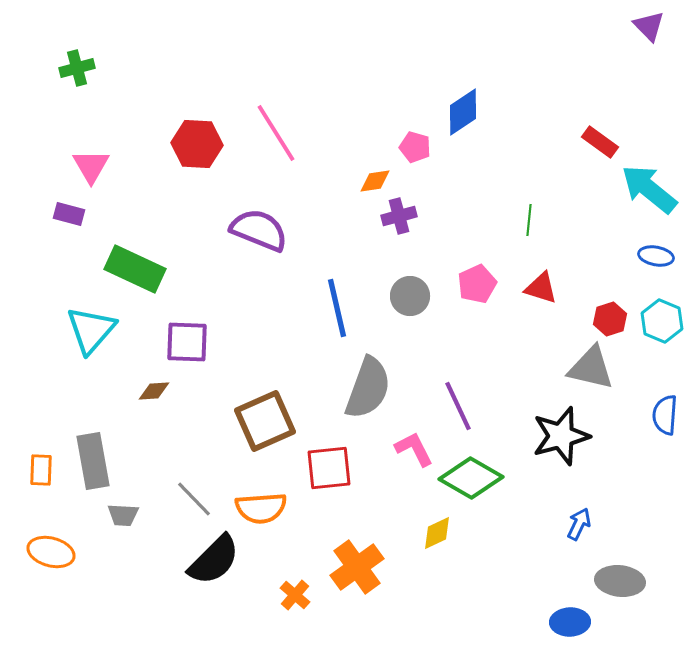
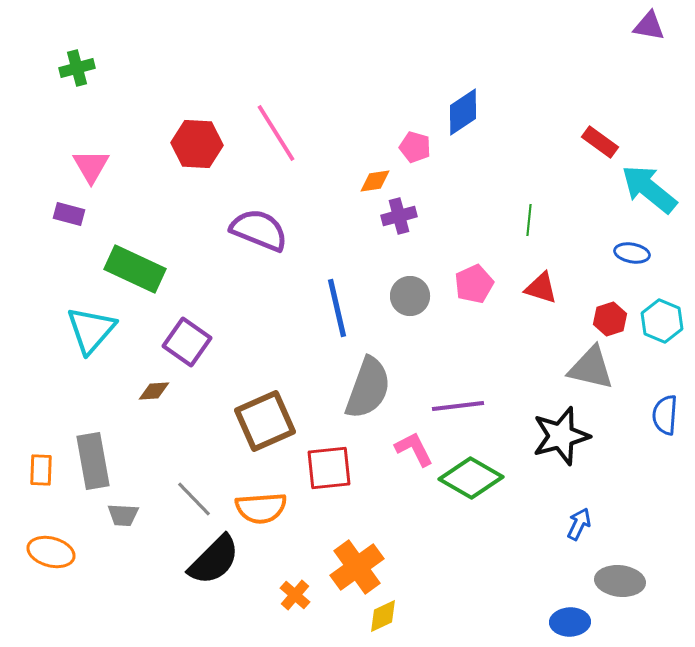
purple triangle at (649, 26): rotated 36 degrees counterclockwise
blue ellipse at (656, 256): moved 24 px left, 3 px up
pink pentagon at (477, 284): moved 3 px left
purple square at (187, 342): rotated 33 degrees clockwise
purple line at (458, 406): rotated 72 degrees counterclockwise
yellow diamond at (437, 533): moved 54 px left, 83 px down
